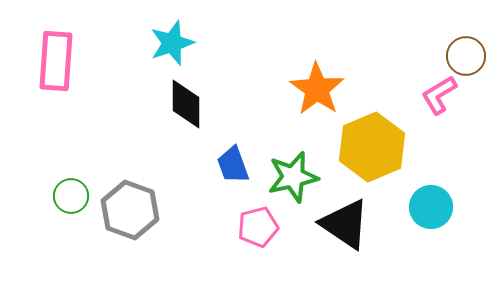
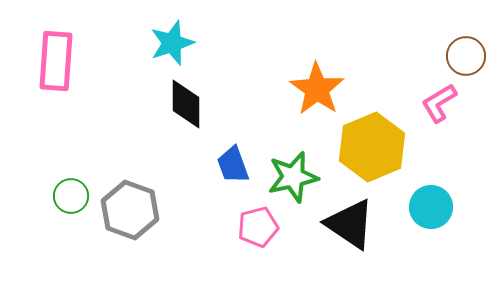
pink L-shape: moved 8 px down
black triangle: moved 5 px right
